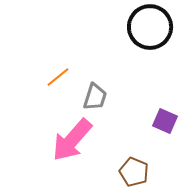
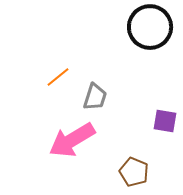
purple square: rotated 15 degrees counterclockwise
pink arrow: rotated 18 degrees clockwise
